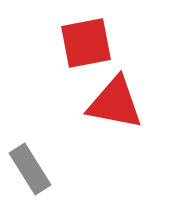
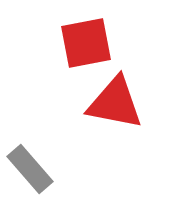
gray rectangle: rotated 9 degrees counterclockwise
